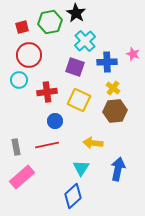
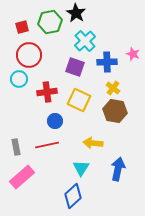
cyan circle: moved 1 px up
brown hexagon: rotated 15 degrees clockwise
